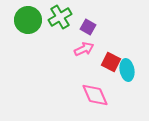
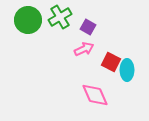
cyan ellipse: rotated 10 degrees clockwise
